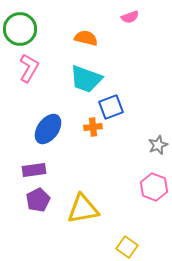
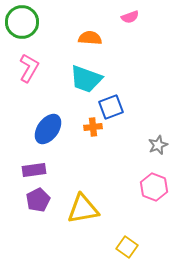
green circle: moved 2 px right, 7 px up
orange semicircle: moved 4 px right; rotated 10 degrees counterclockwise
